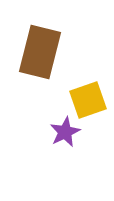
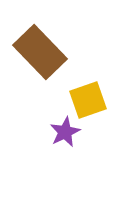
brown rectangle: rotated 58 degrees counterclockwise
